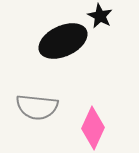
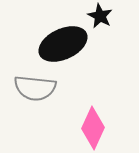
black ellipse: moved 3 px down
gray semicircle: moved 2 px left, 19 px up
